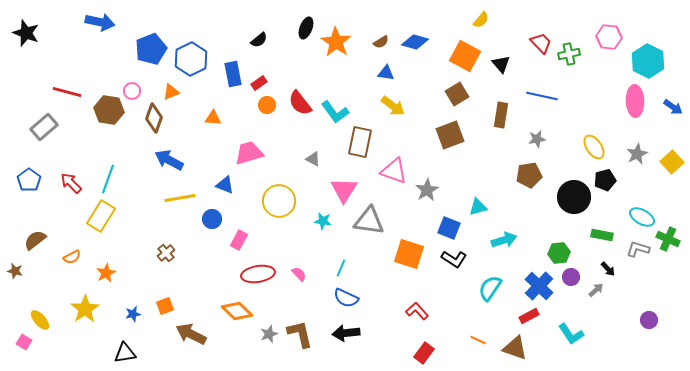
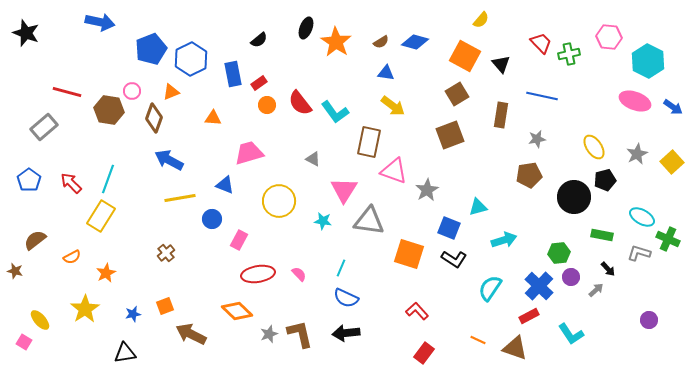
pink ellipse at (635, 101): rotated 68 degrees counterclockwise
brown rectangle at (360, 142): moved 9 px right
gray L-shape at (638, 249): moved 1 px right, 4 px down
